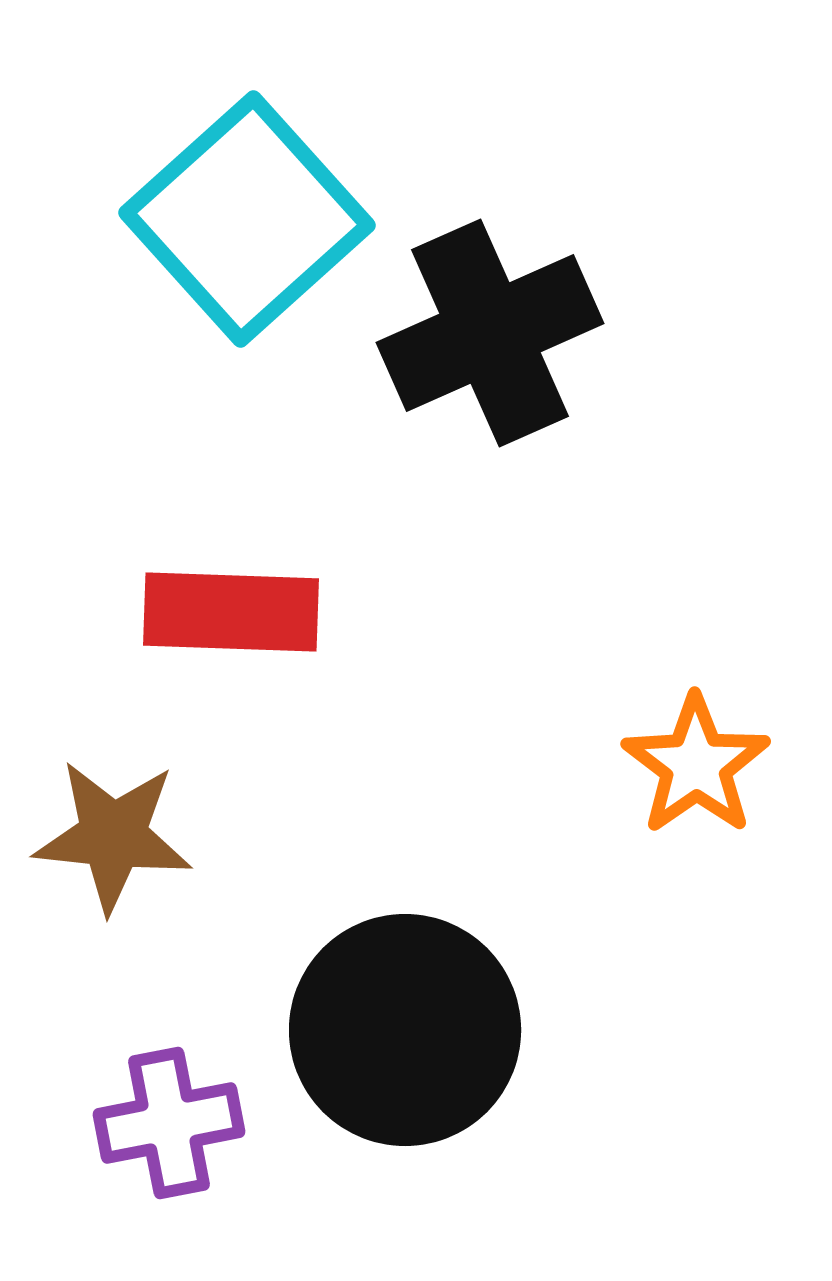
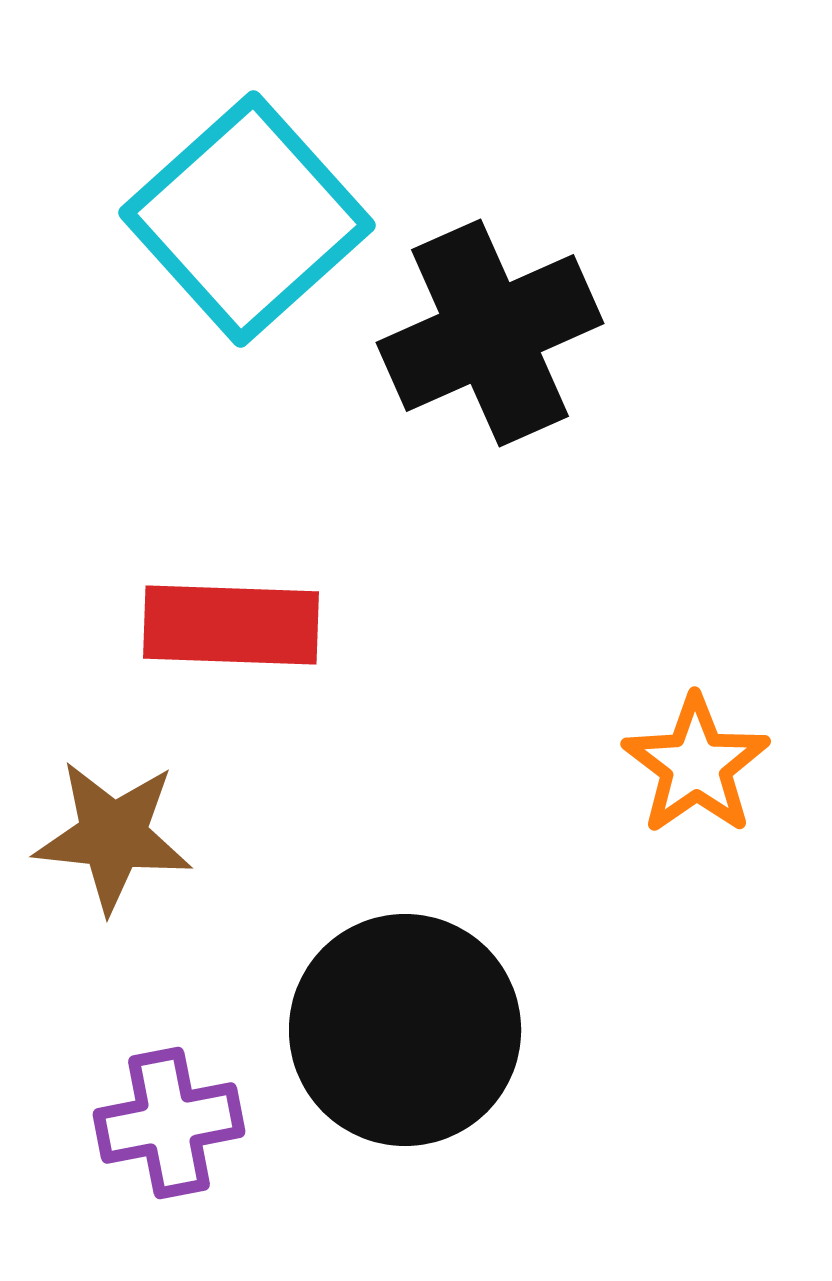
red rectangle: moved 13 px down
